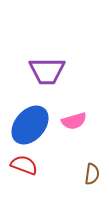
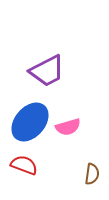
purple trapezoid: rotated 27 degrees counterclockwise
pink semicircle: moved 6 px left, 6 px down
blue ellipse: moved 3 px up
